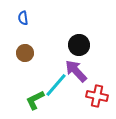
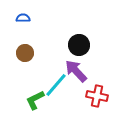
blue semicircle: rotated 96 degrees clockwise
